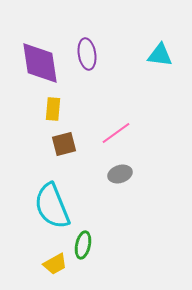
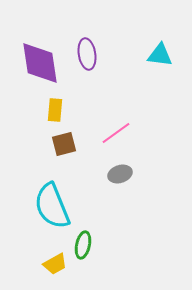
yellow rectangle: moved 2 px right, 1 px down
